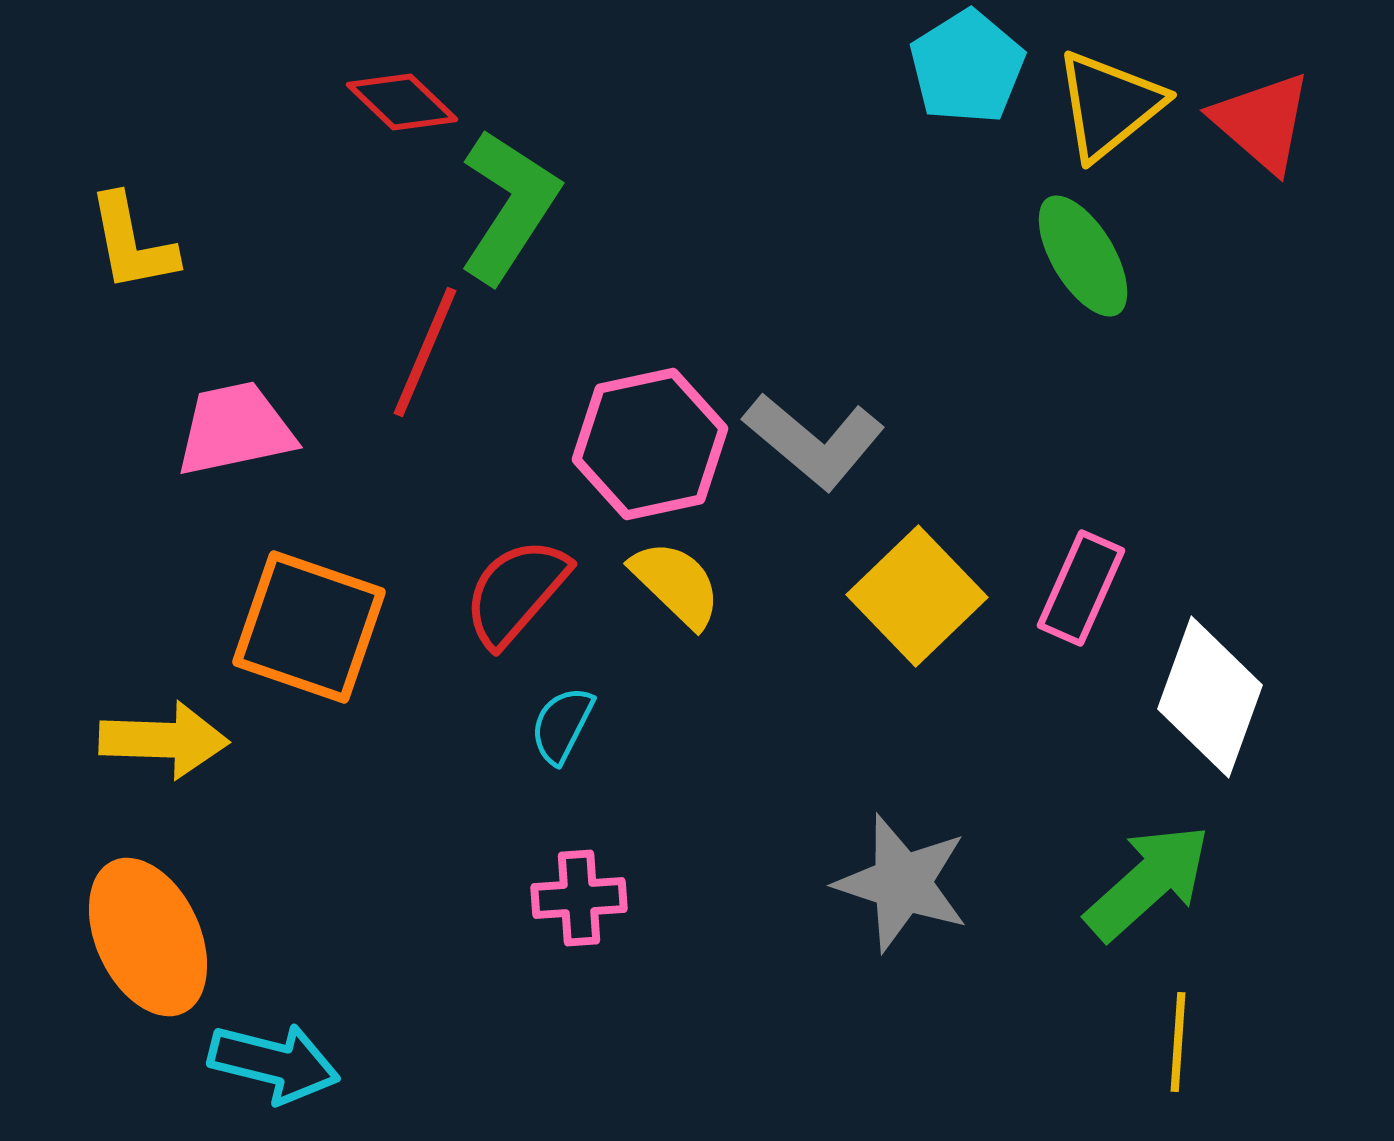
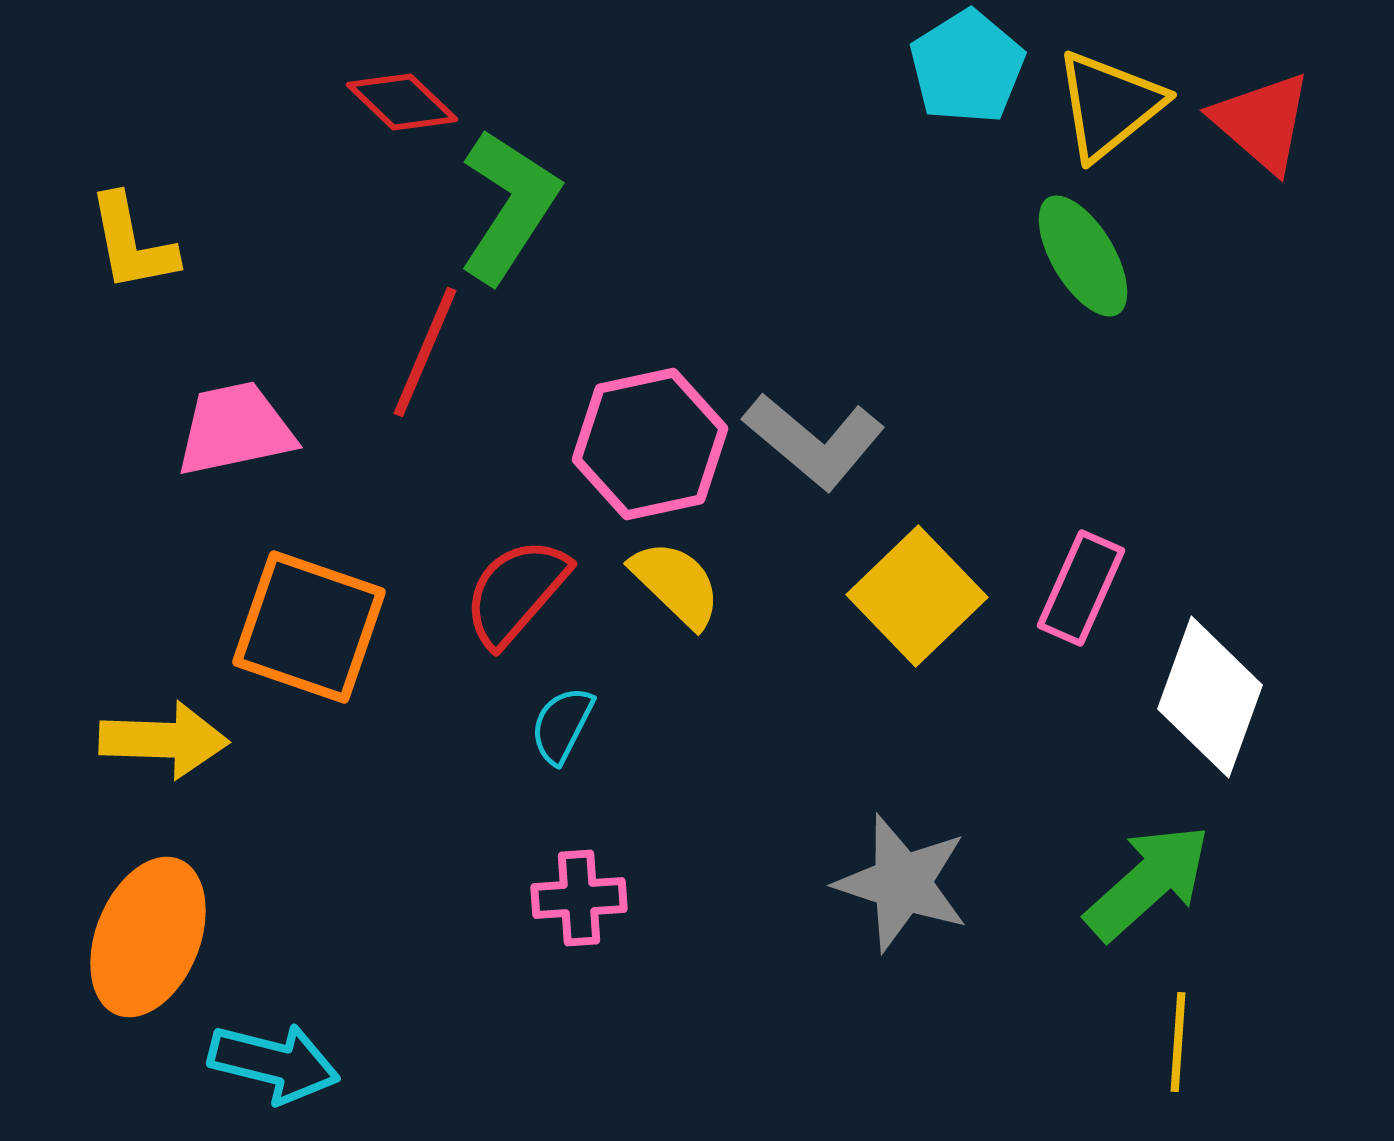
orange ellipse: rotated 47 degrees clockwise
